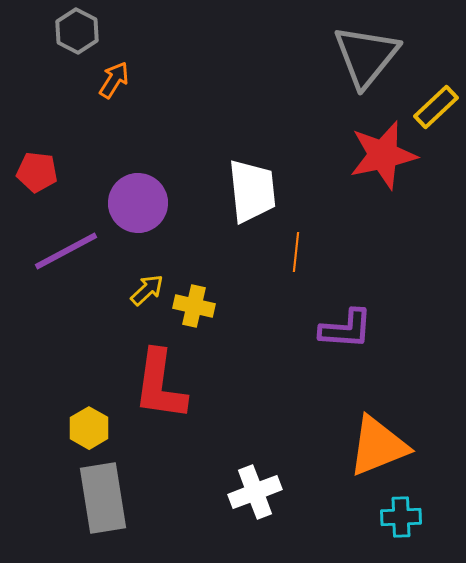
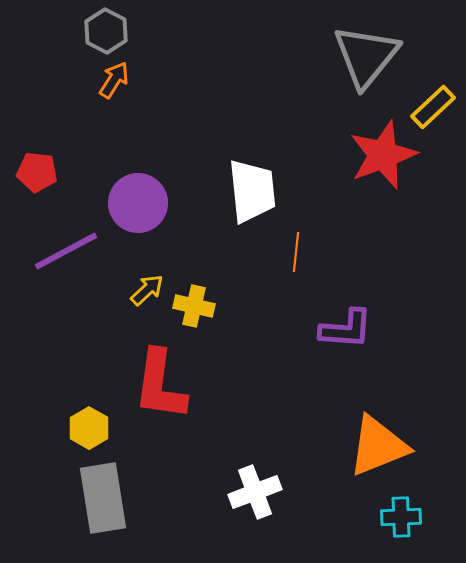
gray hexagon: moved 29 px right
yellow rectangle: moved 3 px left
red star: rotated 8 degrees counterclockwise
